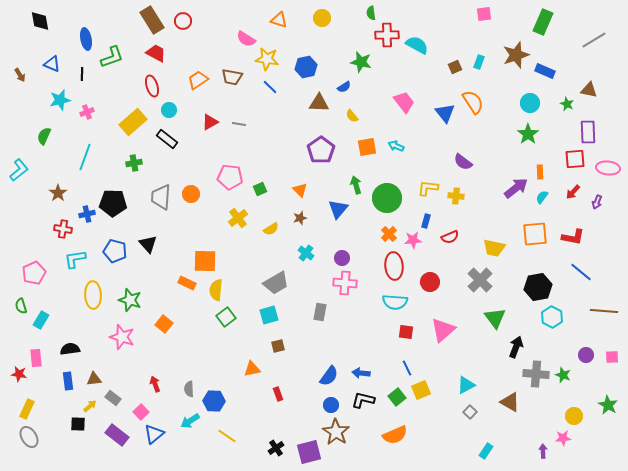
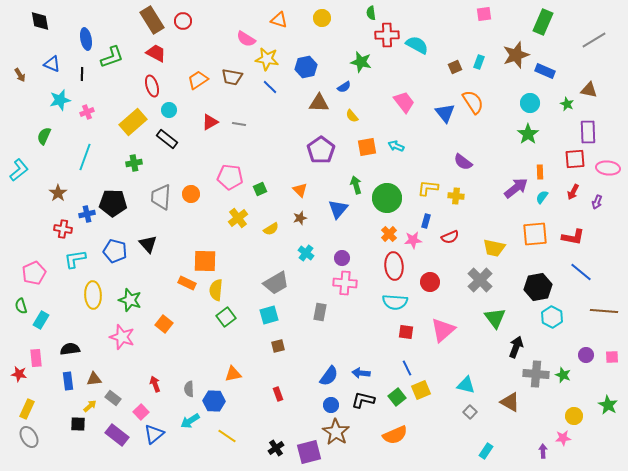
red arrow at (573, 192): rotated 14 degrees counterclockwise
orange triangle at (252, 369): moved 19 px left, 5 px down
cyan triangle at (466, 385): rotated 42 degrees clockwise
